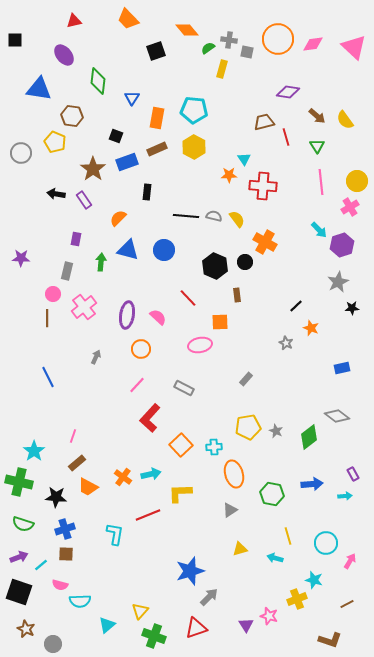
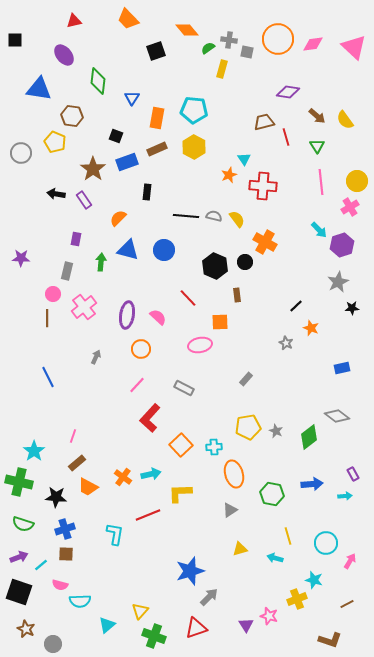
orange star at (229, 175): rotated 21 degrees counterclockwise
